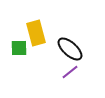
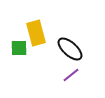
purple line: moved 1 px right, 3 px down
